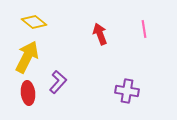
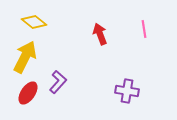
yellow arrow: moved 2 px left
red ellipse: rotated 40 degrees clockwise
